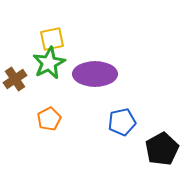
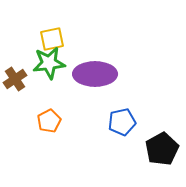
green star: rotated 20 degrees clockwise
orange pentagon: moved 2 px down
